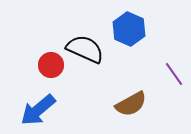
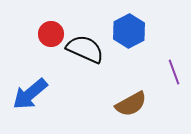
blue hexagon: moved 2 px down; rotated 8 degrees clockwise
red circle: moved 31 px up
purple line: moved 2 px up; rotated 15 degrees clockwise
blue arrow: moved 8 px left, 16 px up
